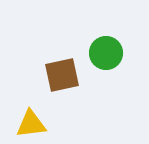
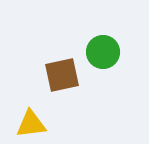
green circle: moved 3 px left, 1 px up
